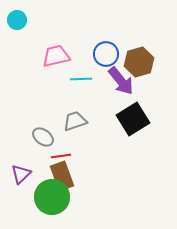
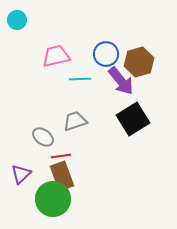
cyan line: moved 1 px left
green circle: moved 1 px right, 2 px down
